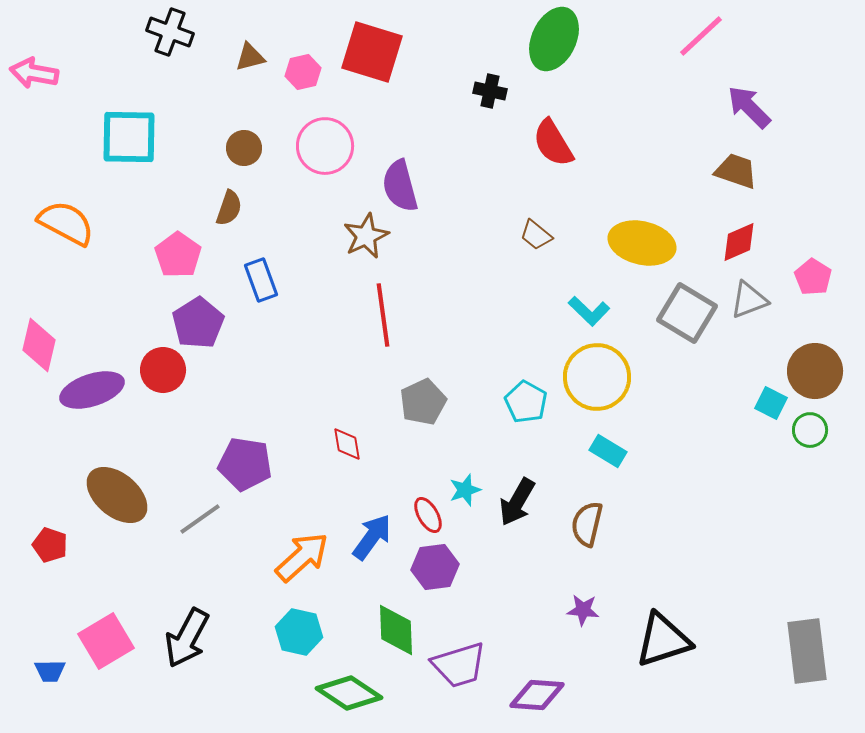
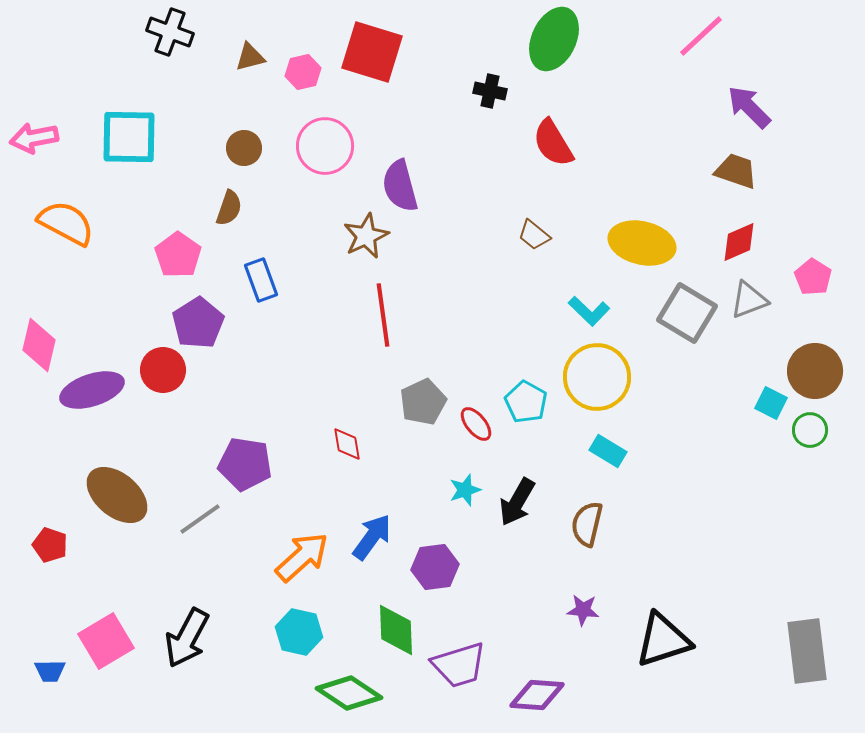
pink arrow at (34, 73): moved 65 px down; rotated 21 degrees counterclockwise
brown trapezoid at (536, 235): moved 2 px left
red ellipse at (428, 515): moved 48 px right, 91 px up; rotated 9 degrees counterclockwise
